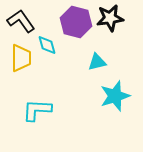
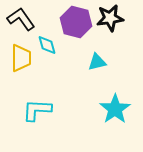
black L-shape: moved 2 px up
cyan star: moved 13 px down; rotated 16 degrees counterclockwise
